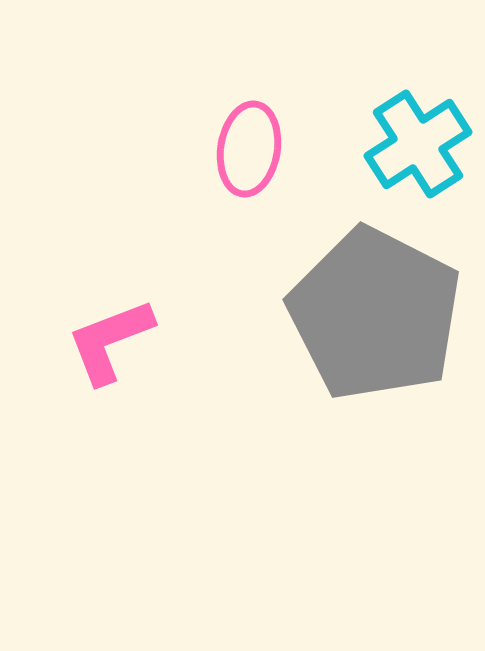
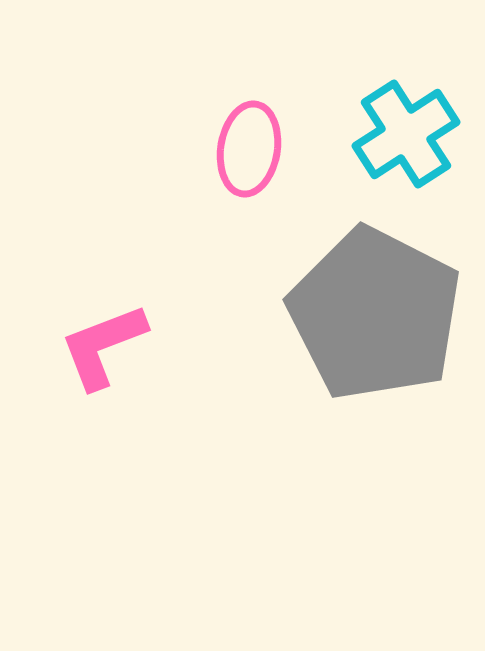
cyan cross: moved 12 px left, 10 px up
pink L-shape: moved 7 px left, 5 px down
